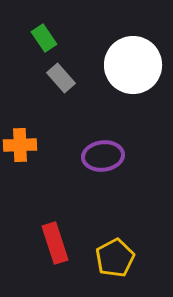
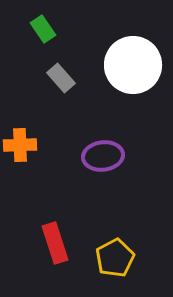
green rectangle: moved 1 px left, 9 px up
